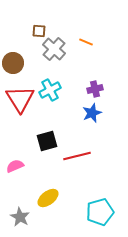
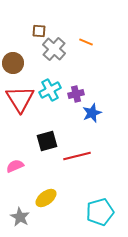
purple cross: moved 19 px left, 5 px down
yellow ellipse: moved 2 px left
